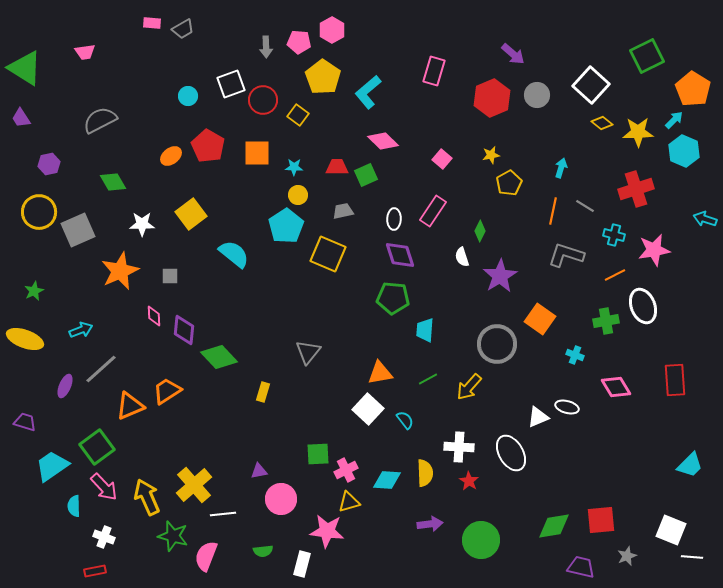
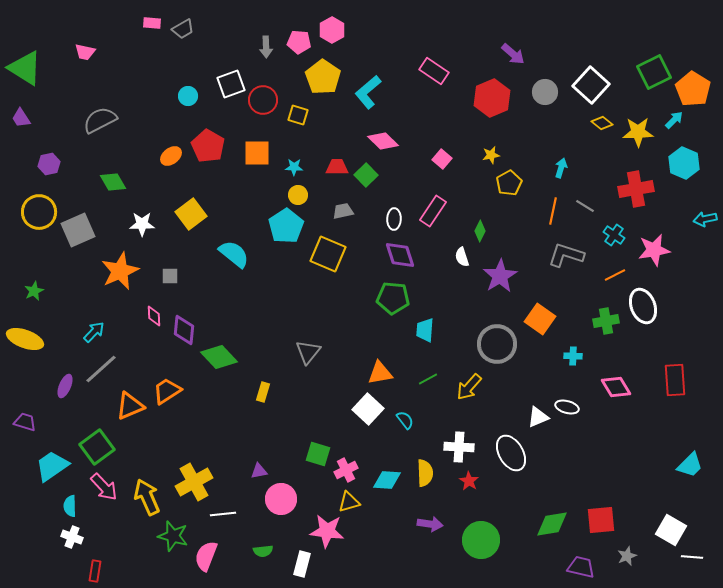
pink trapezoid at (85, 52): rotated 20 degrees clockwise
green square at (647, 56): moved 7 px right, 16 px down
pink rectangle at (434, 71): rotated 72 degrees counterclockwise
gray circle at (537, 95): moved 8 px right, 3 px up
yellow square at (298, 115): rotated 20 degrees counterclockwise
cyan hexagon at (684, 151): moved 12 px down
green square at (366, 175): rotated 20 degrees counterclockwise
red cross at (636, 189): rotated 8 degrees clockwise
cyan arrow at (705, 219): rotated 30 degrees counterclockwise
cyan cross at (614, 235): rotated 20 degrees clockwise
cyan arrow at (81, 330): moved 13 px right, 2 px down; rotated 25 degrees counterclockwise
cyan cross at (575, 355): moved 2 px left, 1 px down; rotated 18 degrees counterclockwise
green square at (318, 454): rotated 20 degrees clockwise
yellow cross at (194, 485): moved 3 px up; rotated 12 degrees clockwise
cyan semicircle at (74, 506): moved 4 px left
purple arrow at (430, 524): rotated 15 degrees clockwise
green diamond at (554, 526): moved 2 px left, 2 px up
white square at (671, 530): rotated 8 degrees clockwise
white cross at (104, 537): moved 32 px left
red rectangle at (95, 571): rotated 70 degrees counterclockwise
